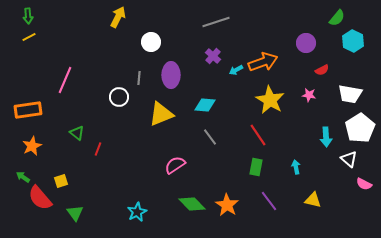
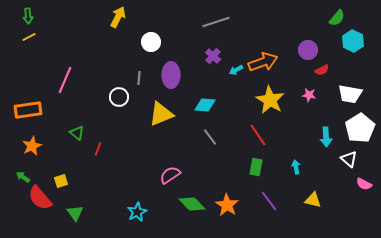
purple circle at (306, 43): moved 2 px right, 7 px down
pink semicircle at (175, 165): moved 5 px left, 10 px down
